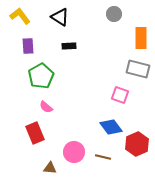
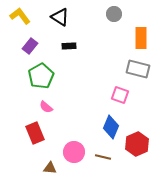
purple rectangle: moved 2 px right; rotated 42 degrees clockwise
blue diamond: rotated 60 degrees clockwise
